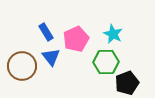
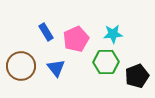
cyan star: rotated 30 degrees counterclockwise
blue triangle: moved 5 px right, 11 px down
brown circle: moved 1 px left
black pentagon: moved 10 px right, 7 px up
